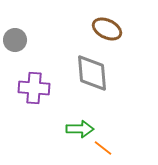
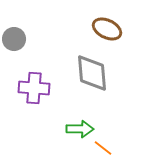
gray circle: moved 1 px left, 1 px up
